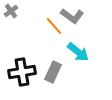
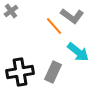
black cross: moved 2 px left
